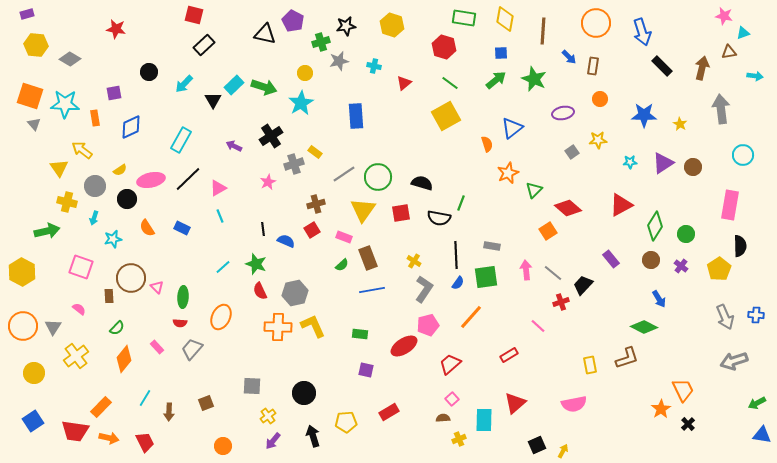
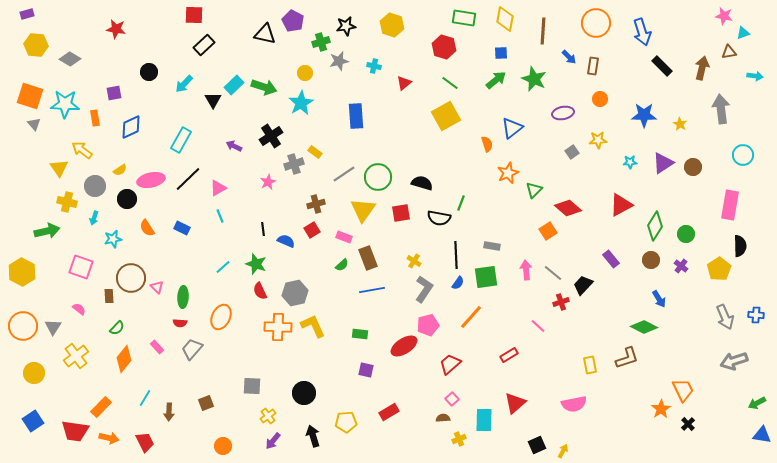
red square at (194, 15): rotated 12 degrees counterclockwise
